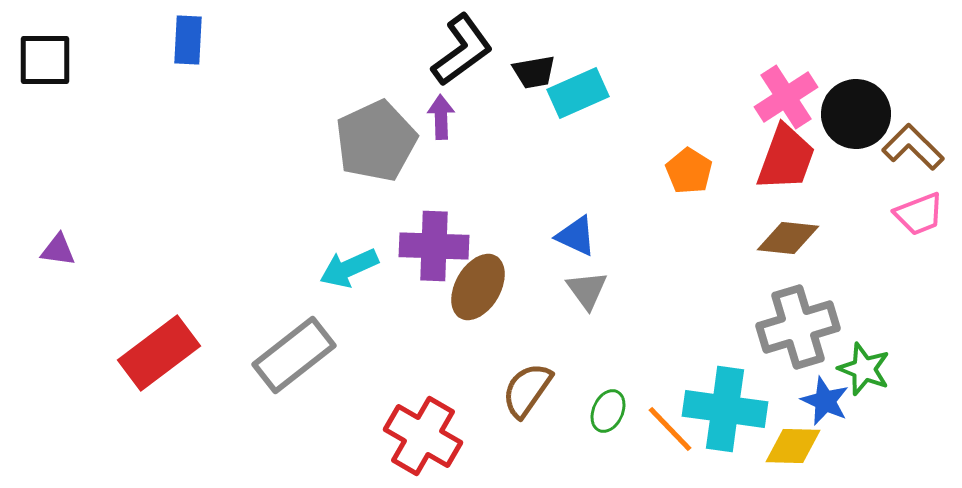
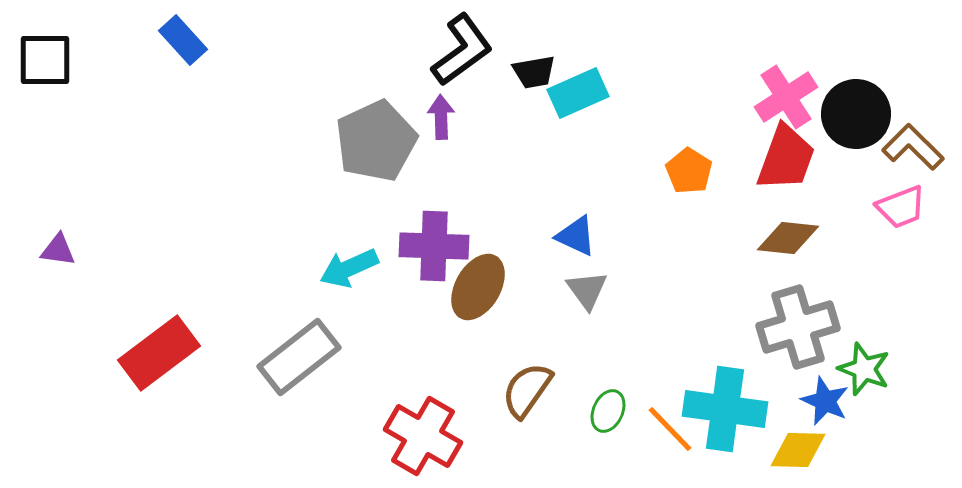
blue rectangle: moved 5 px left; rotated 45 degrees counterclockwise
pink trapezoid: moved 18 px left, 7 px up
gray rectangle: moved 5 px right, 2 px down
yellow diamond: moved 5 px right, 4 px down
